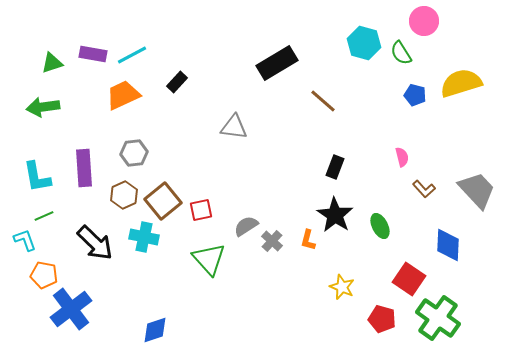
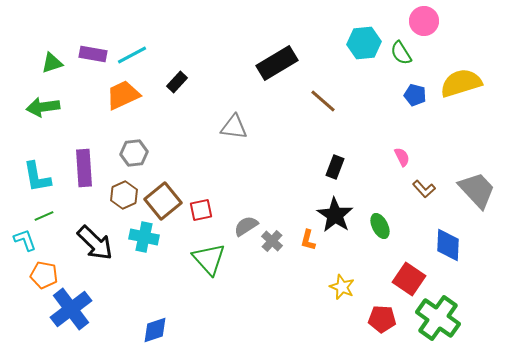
cyan hexagon at (364, 43): rotated 20 degrees counterclockwise
pink semicircle at (402, 157): rotated 12 degrees counterclockwise
red pentagon at (382, 319): rotated 12 degrees counterclockwise
